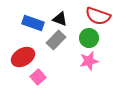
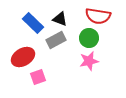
red semicircle: rotated 10 degrees counterclockwise
blue rectangle: rotated 25 degrees clockwise
gray rectangle: rotated 18 degrees clockwise
pink square: rotated 21 degrees clockwise
